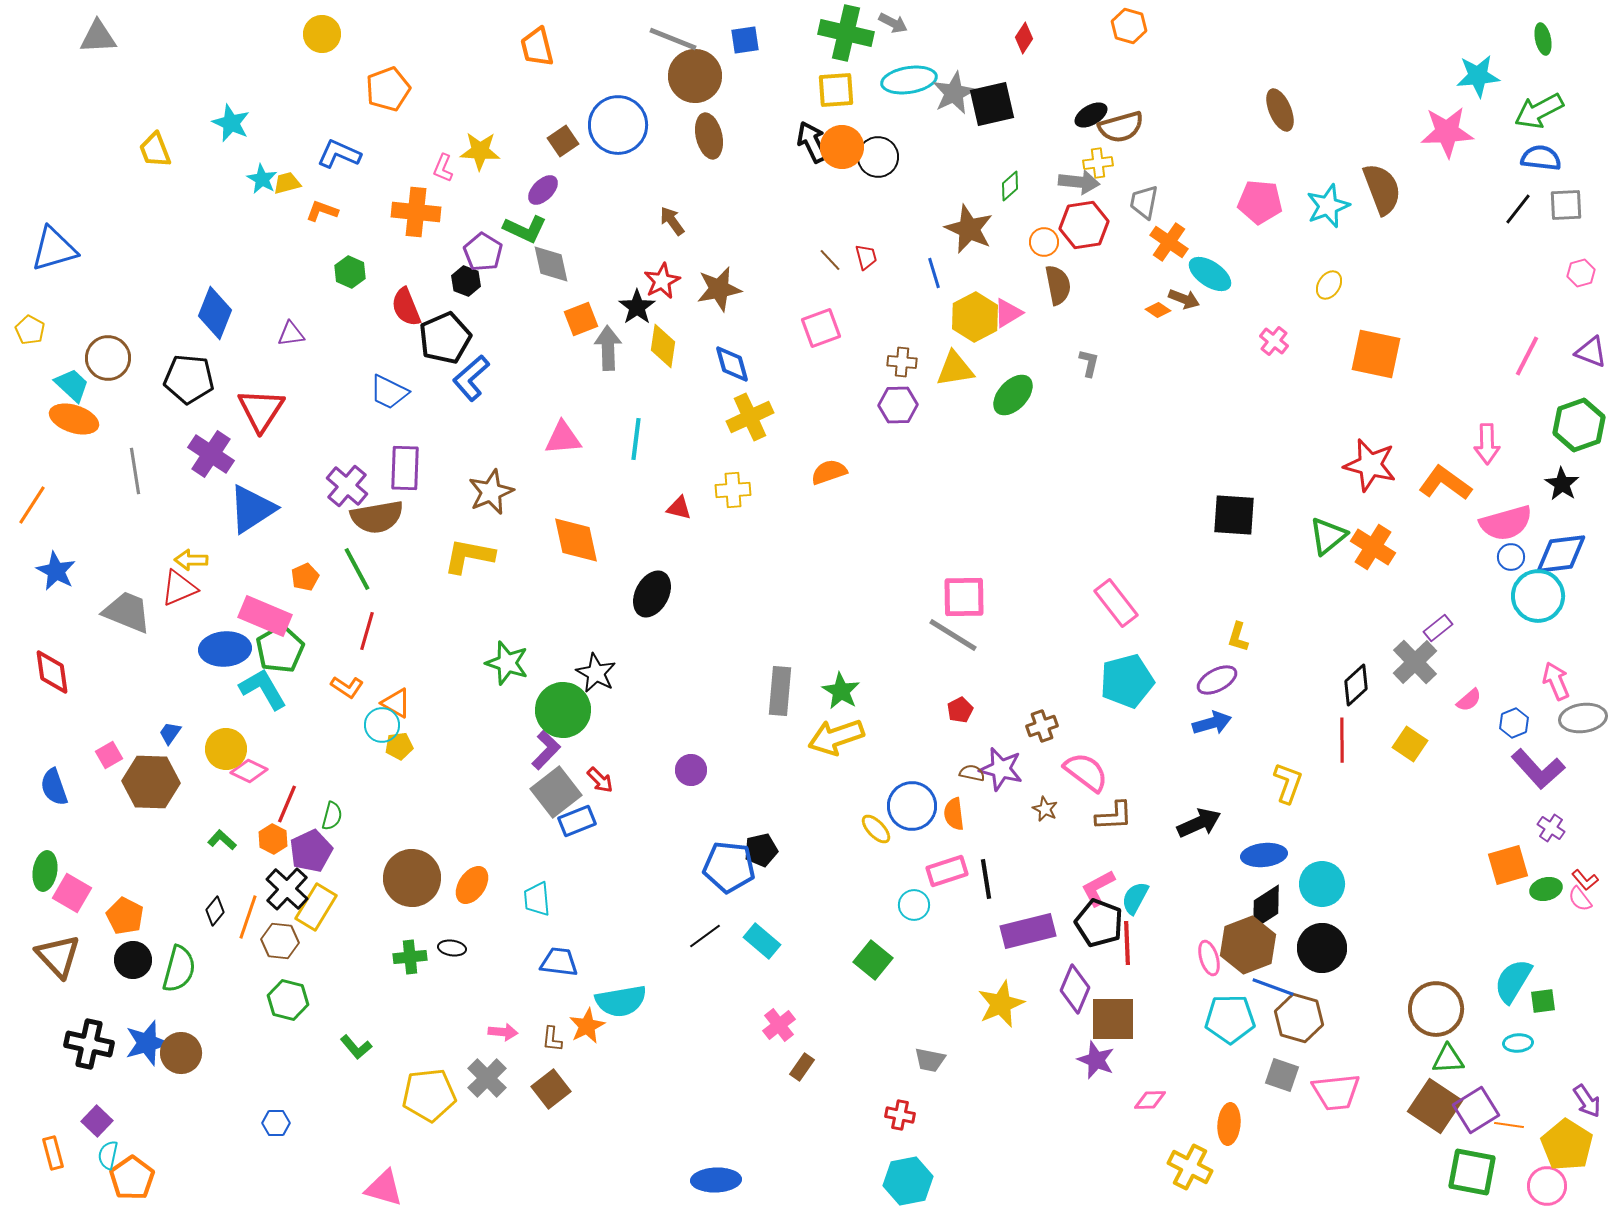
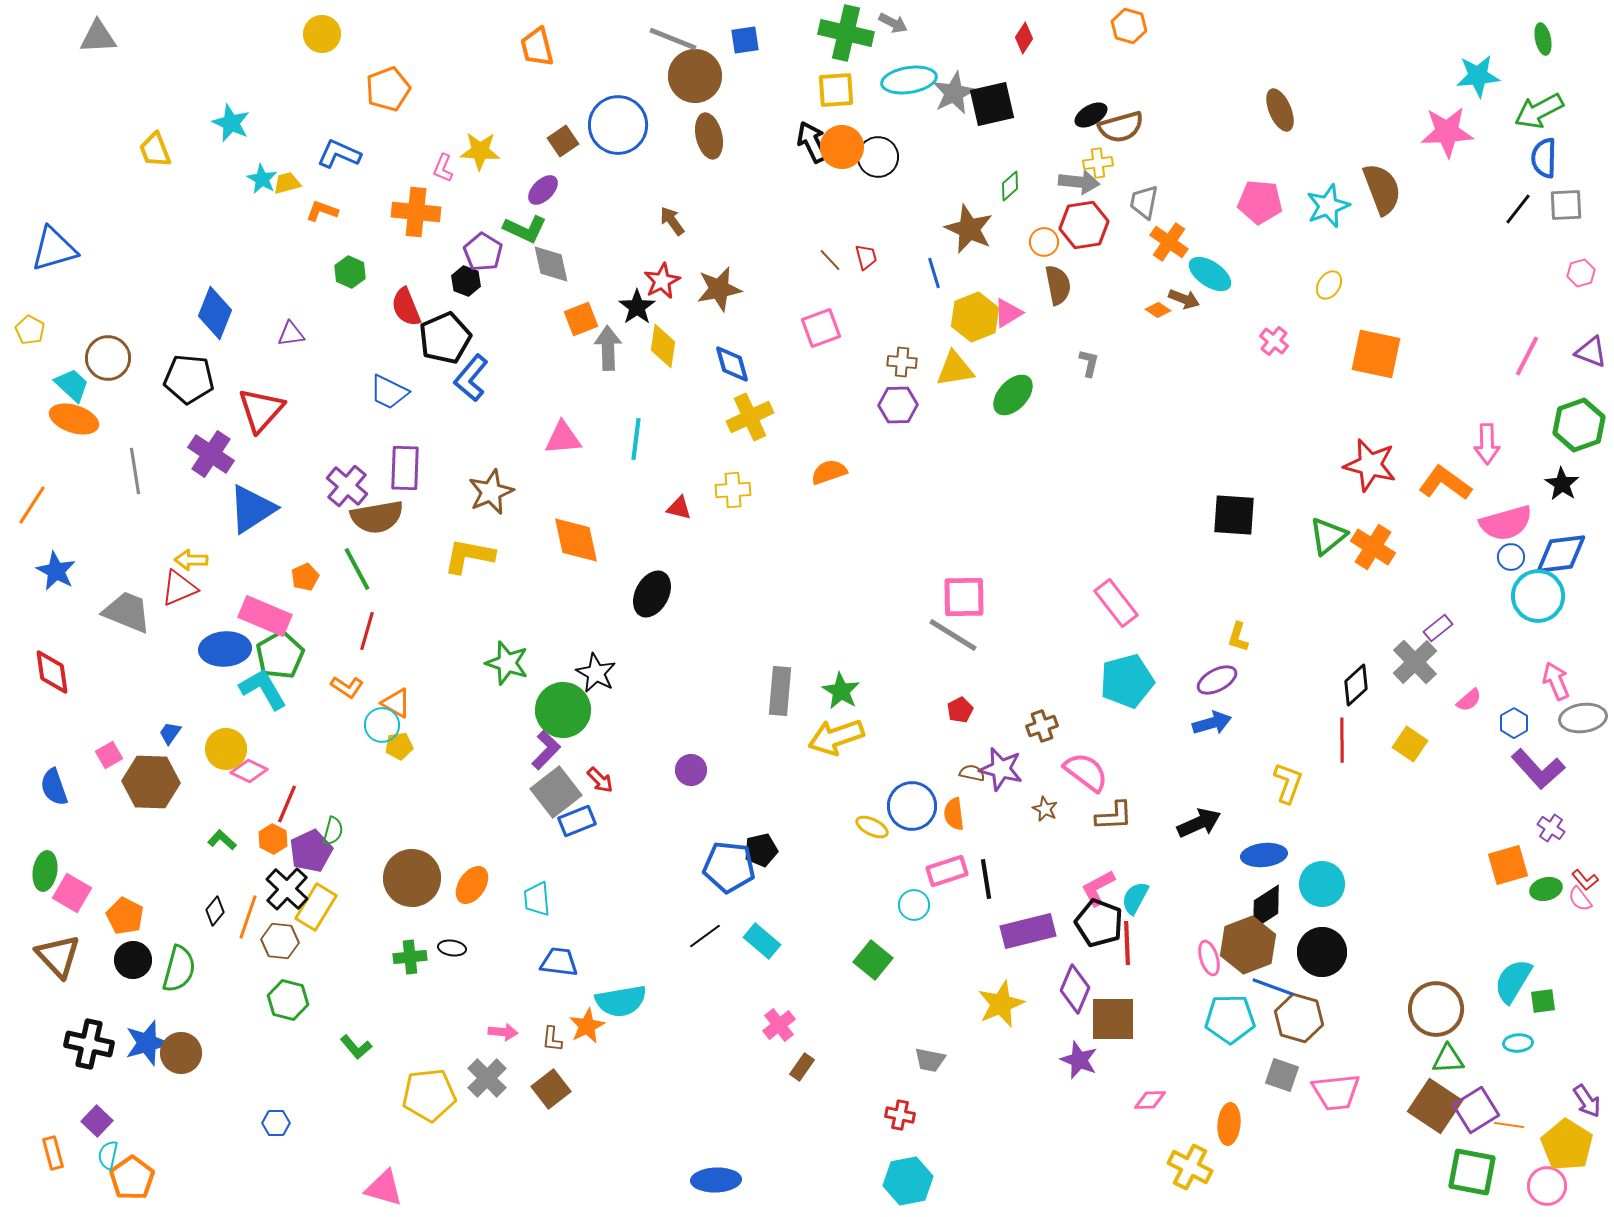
blue semicircle at (1541, 158): moved 3 px right; rotated 96 degrees counterclockwise
yellow hexagon at (975, 317): rotated 6 degrees clockwise
blue L-shape at (471, 378): rotated 9 degrees counterclockwise
red triangle at (261, 410): rotated 9 degrees clockwise
green pentagon at (280, 649): moved 6 px down
blue hexagon at (1514, 723): rotated 8 degrees counterclockwise
green semicircle at (332, 816): moved 1 px right, 15 px down
yellow ellipse at (876, 829): moved 4 px left, 2 px up; rotated 20 degrees counterclockwise
black circle at (1322, 948): moved 4 px down
purple star at (1096, 1060): moved 17 px left
